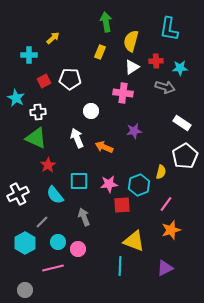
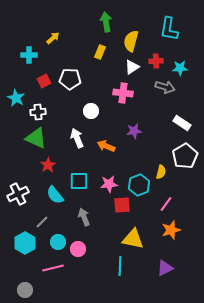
orange arrow at (104, 147): moved 2 px right, 1 px up
yellow triangle at (134, 241): moved 1 px left, 2 px up; rotated 10 degrees counterclockwise
